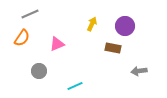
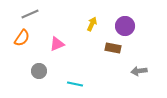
cyan line: moved 2 px up; rotated 35 degrees clockwise
